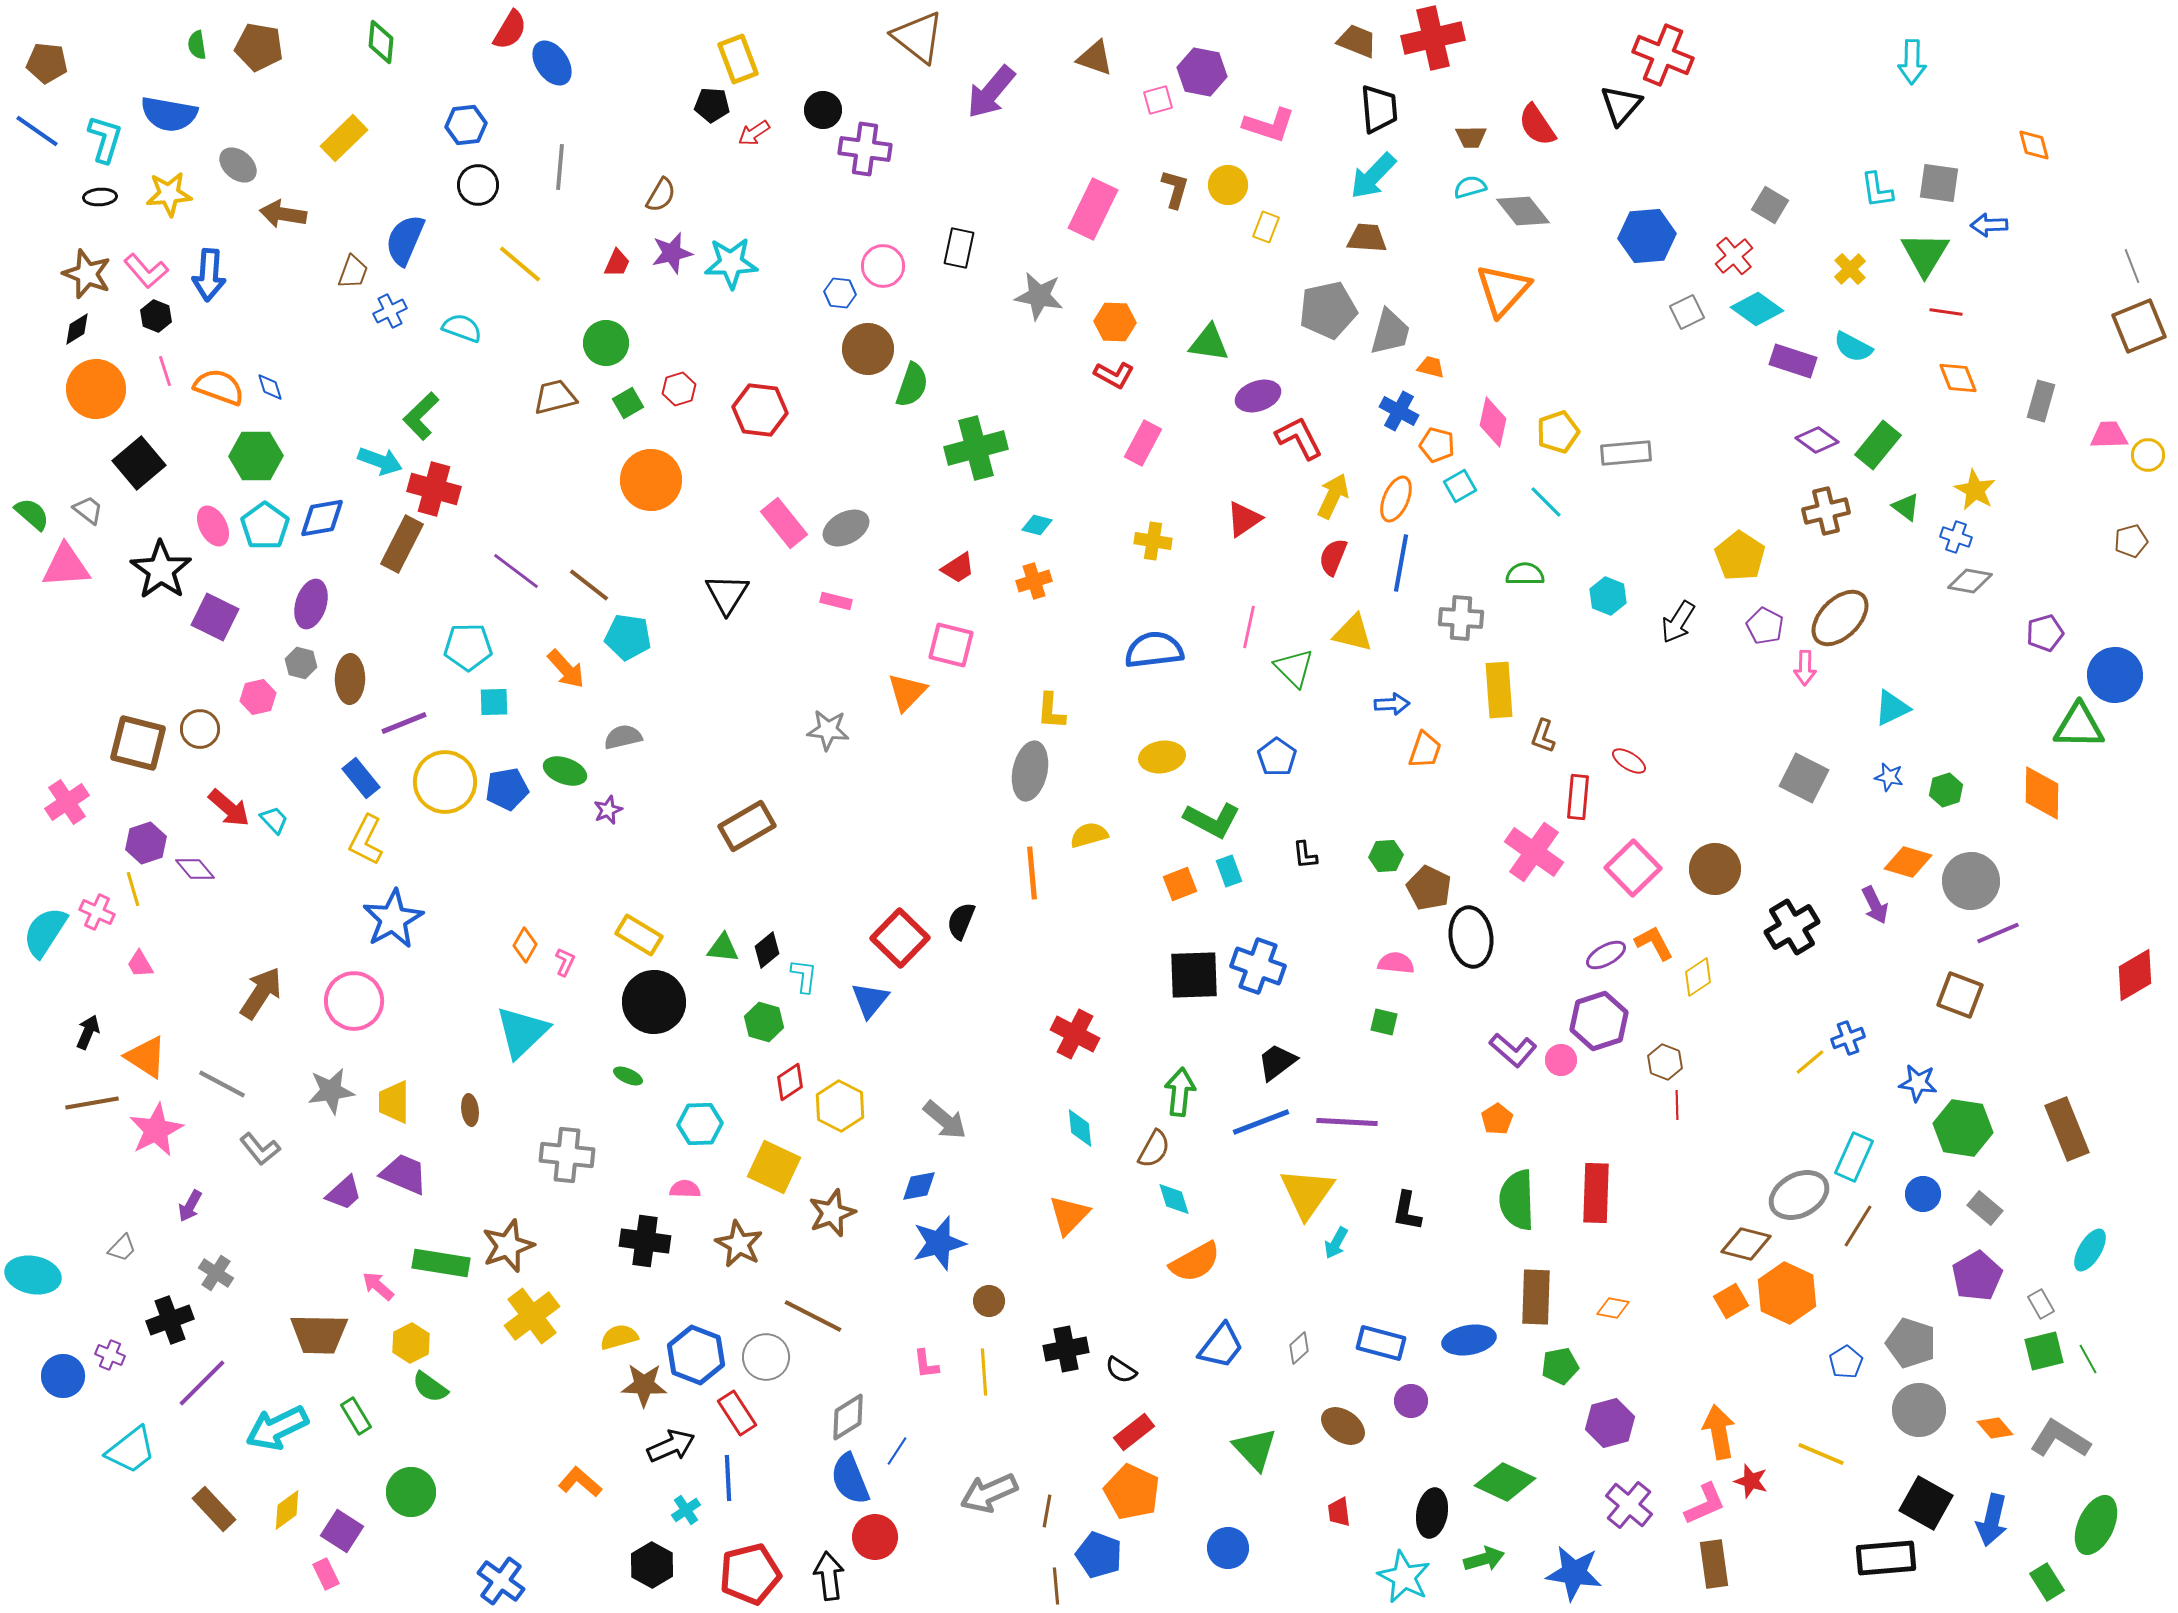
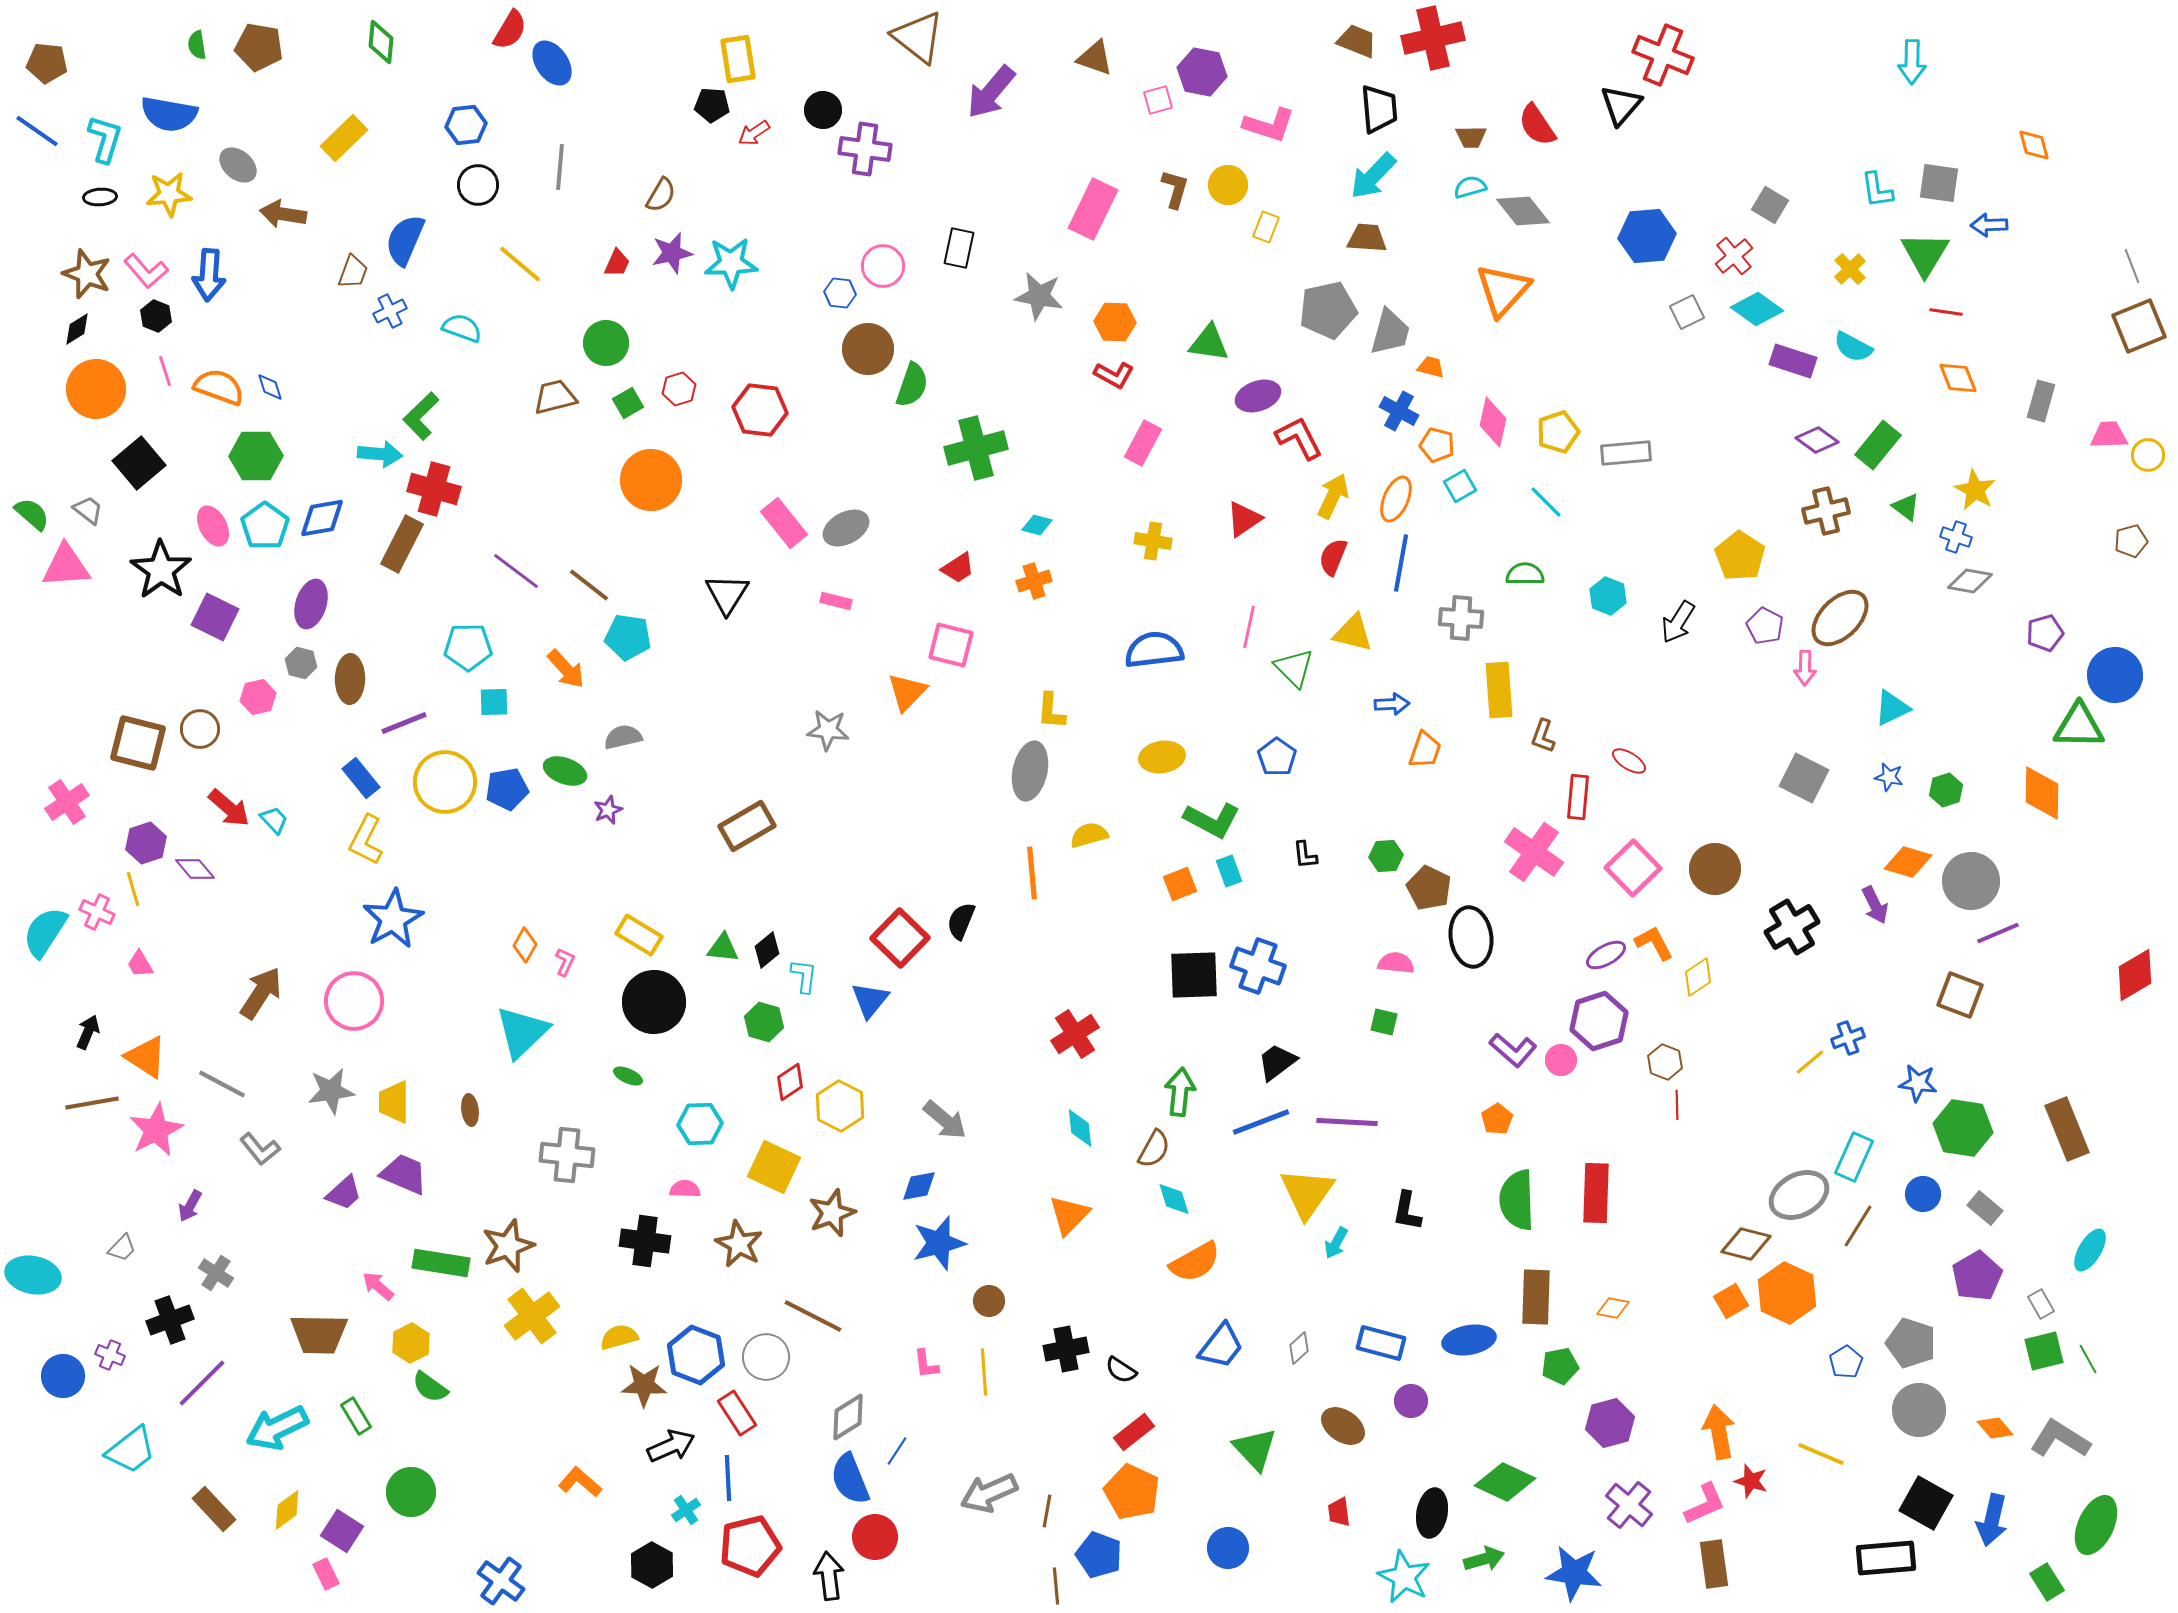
yellow rectangle at (738, 59): rotated 12 degrees clockwise
cyan arrow at (380, 461): moved 7 px up; rotated 15 degrees counterclockwise
red cross at (1075, 1034): rotated 30 degrees clockwise
red pentagon at (750, 1574): moved 28 px up
